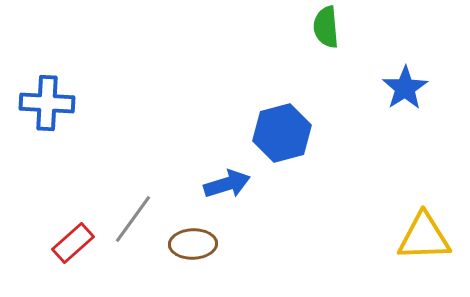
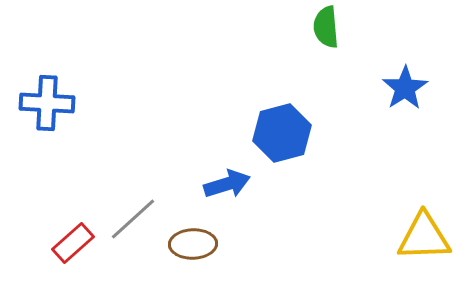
gray line: rotated 12 degrees clockwise
